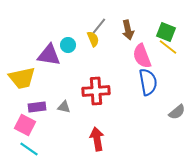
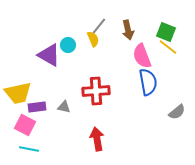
purple triangle: rotated 20 degrees clockwise
yellow trapezoid: moved 4 px left, 15 px down
cyan line: rotated 24 degrees counterclockwise
